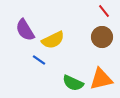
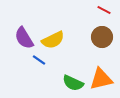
red line: moved 1 px up; rotated 24 degrees counterclockwise
purple semicircle: moved 1 px left, 8 px down
